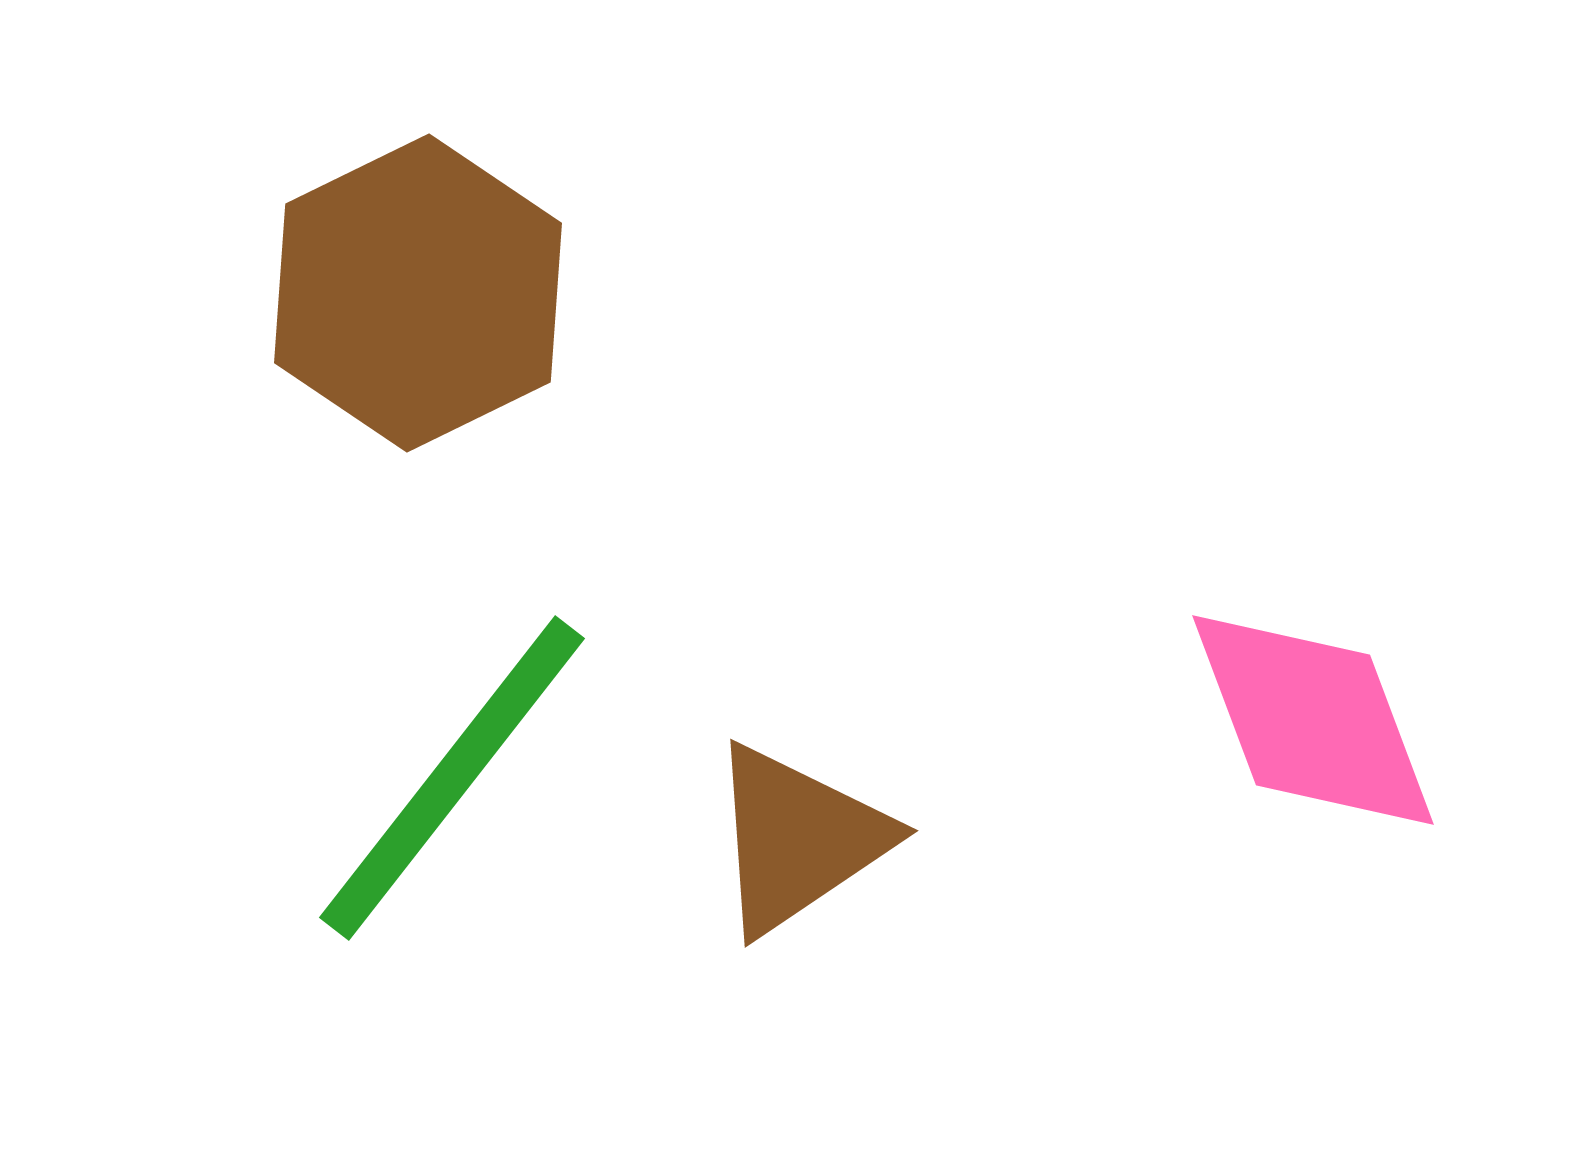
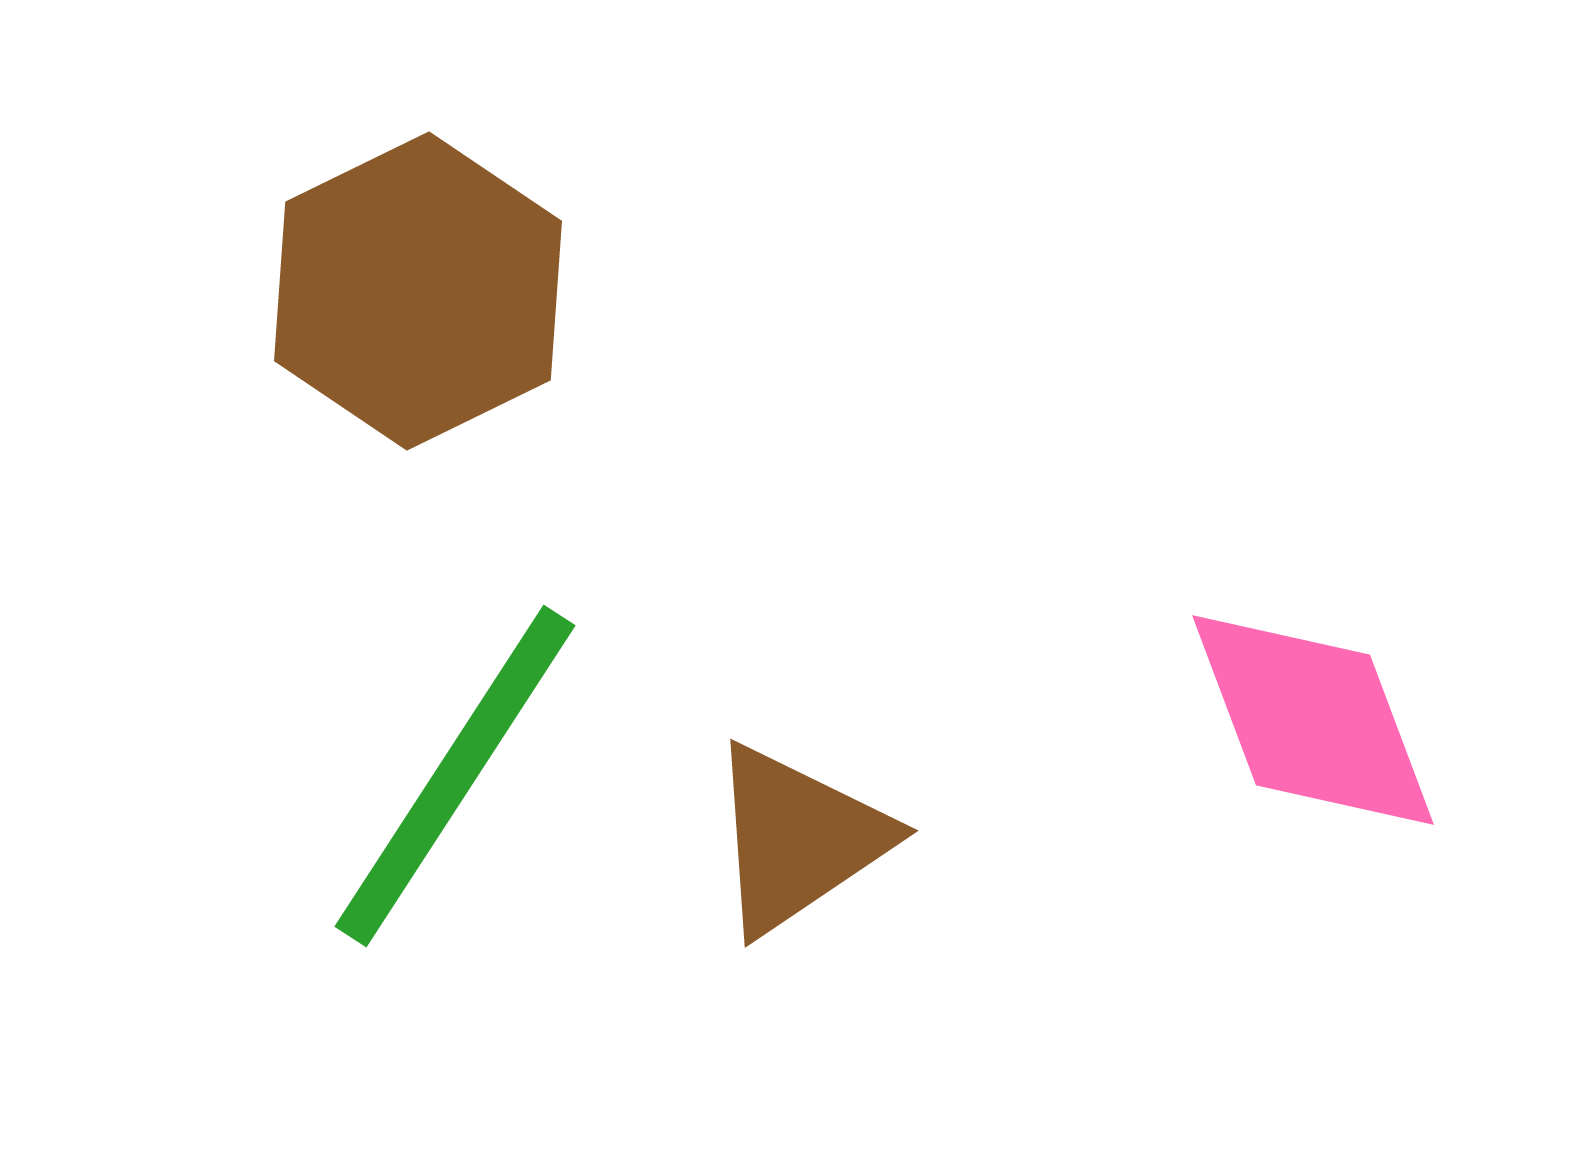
brown hexagon: moved 2 px up
green line: moved 3 px right, 2 px up; rotated 5 degrees counterclockwise
